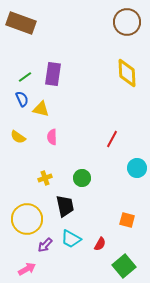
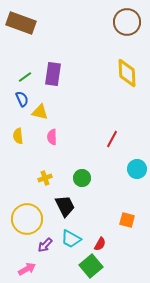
yellow triangle: moved 1 px left, 3 px down
yellow semicircle: moved 1 px up; rotated 49 degrees clockwise
cyan circle: moved 1 px down
black trapezoid: rotated 15 degrees counterclockwise
green square: moved 33 px left
